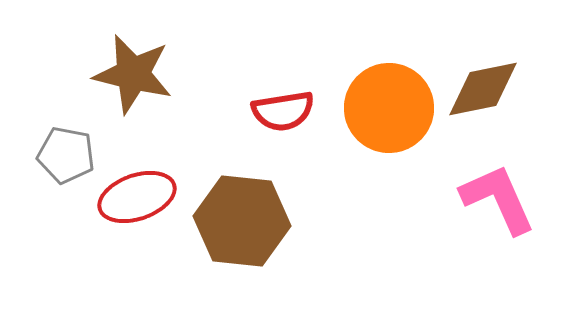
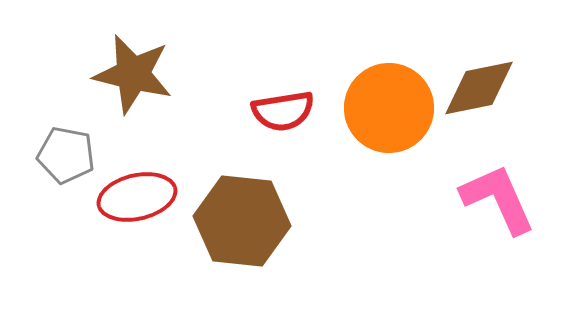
brown diamond: moved 4 px left, 1 px up
red ellipse: rotated 6 degrees clockwise
